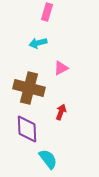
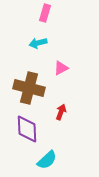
pink rectangle: moved 2 px left, 1 px down
cyan semicircle: moved 1 px left, 1 px down; rotated 85 degrees clockwise
